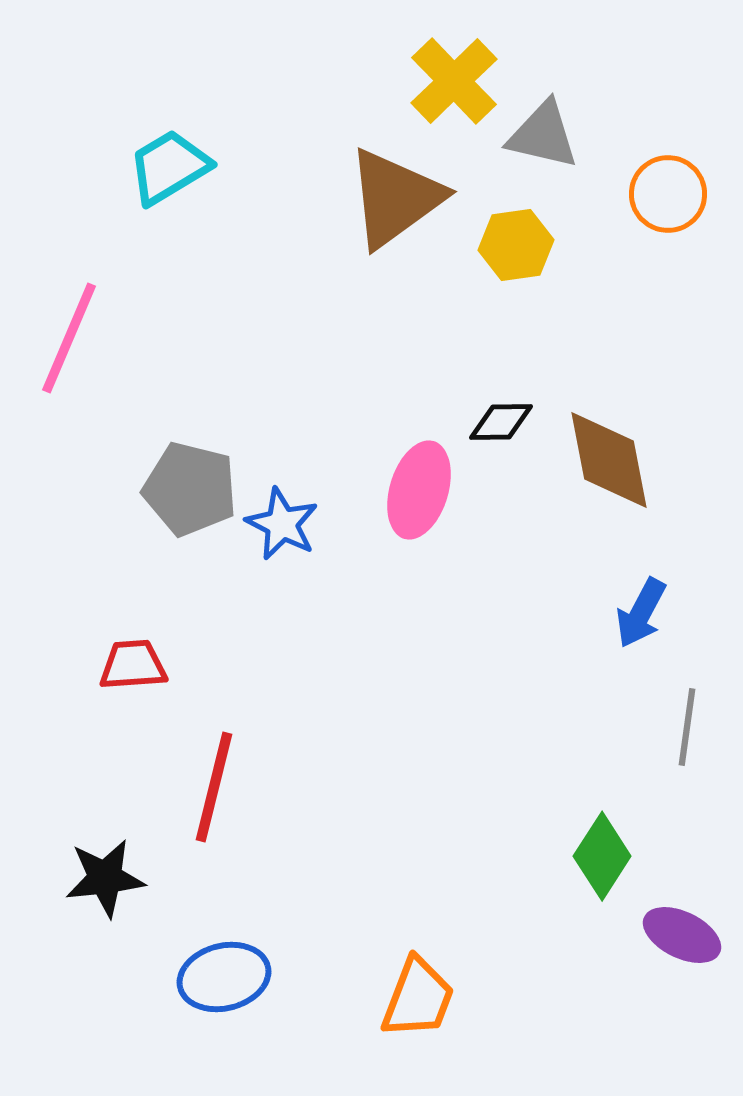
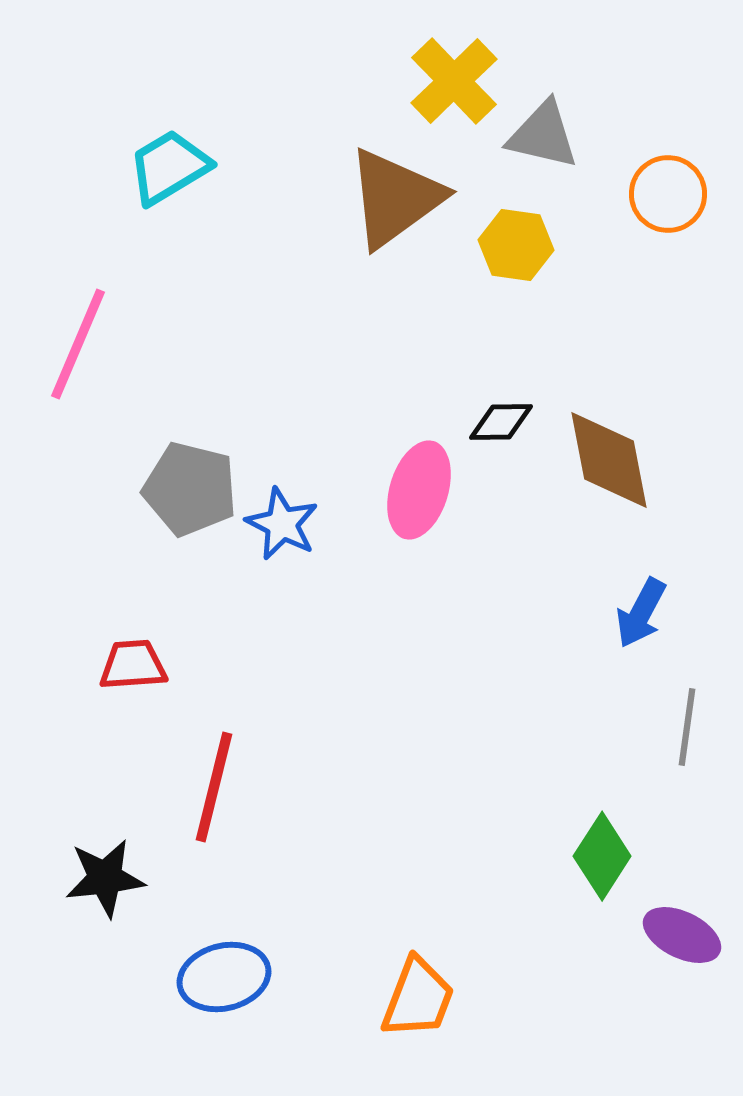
yellow hexagon: rotated 16 degrees clockwise
pink line: moved 9 px right, 6 px down
